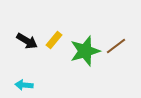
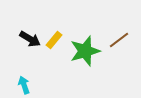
black arrow: moved 3 px right, 2 px up
brown line: moved 3 px right, 6 px up
cyan arrow: rotated 66 degrees clockwise
